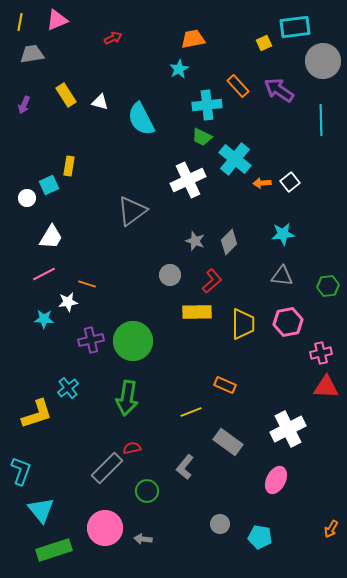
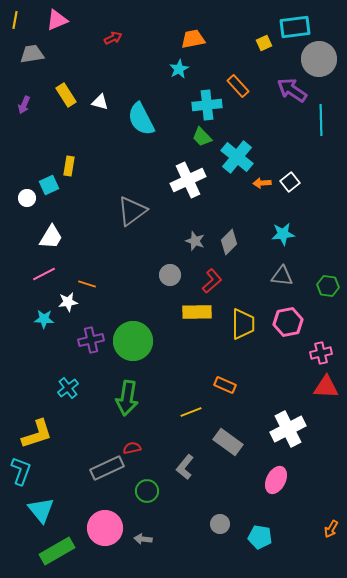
yellow line at (20, 22): moved 5 px left, 2 px up
gray circle at (323, 61): moved 4 px left, 2 px up
purple arrow at (279, 90): moved 13 px right
green trapezoid at (202, 137): rotated 20 degrees clockwise
cyan cross at (235, 159): moved 2 px right, 2 px up
green hexagon at (328, 286): rotated 15 degrees clockwise
yellow L-shape at (37, 414): moved 20 px down
gray rectangle at (107, 468): rotated 20 degrees clockwise
green rectangle at (54, 550): moved 3 px right, 1 px down; rotated 12 degrees counterclockwise
